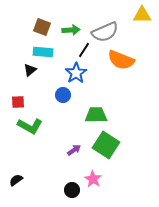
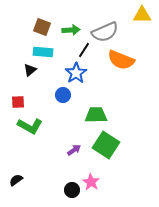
pink star: moved 2 px left, 3 px down
